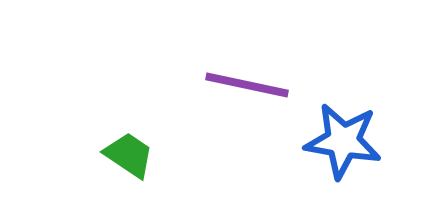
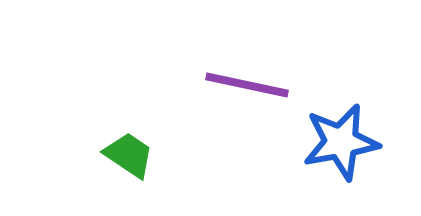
blue star: moved 2 px left, 1 px down; rotated 20 degrees counterclockwise
